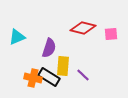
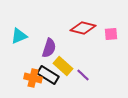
cyan triangle: moved 2 px right, 1 px up
yellow rectangle: rotated 54 degrees counterclockwise
black rectangle: moved 1 px left, 2 px up
